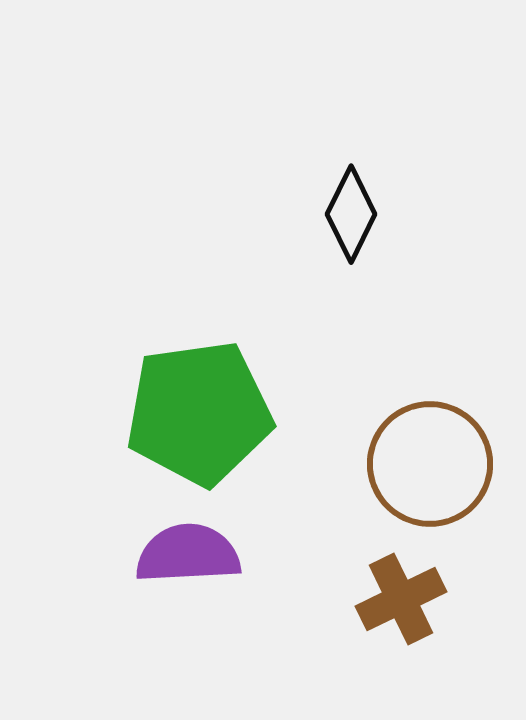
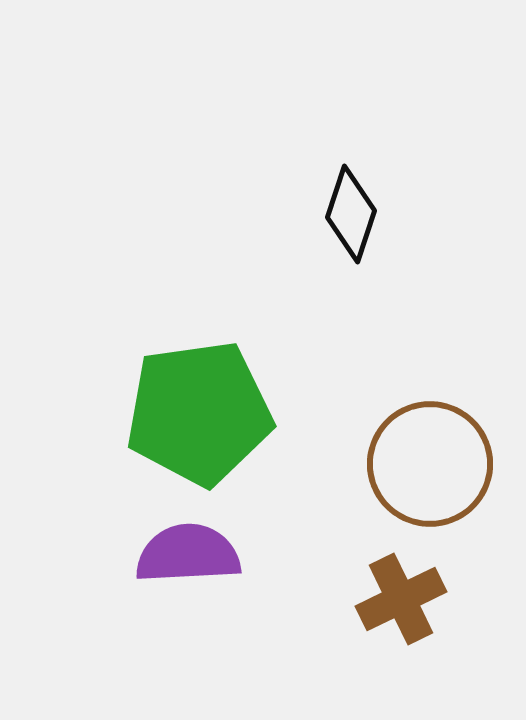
black diamond: rotated 8 degrees counterclockwise
